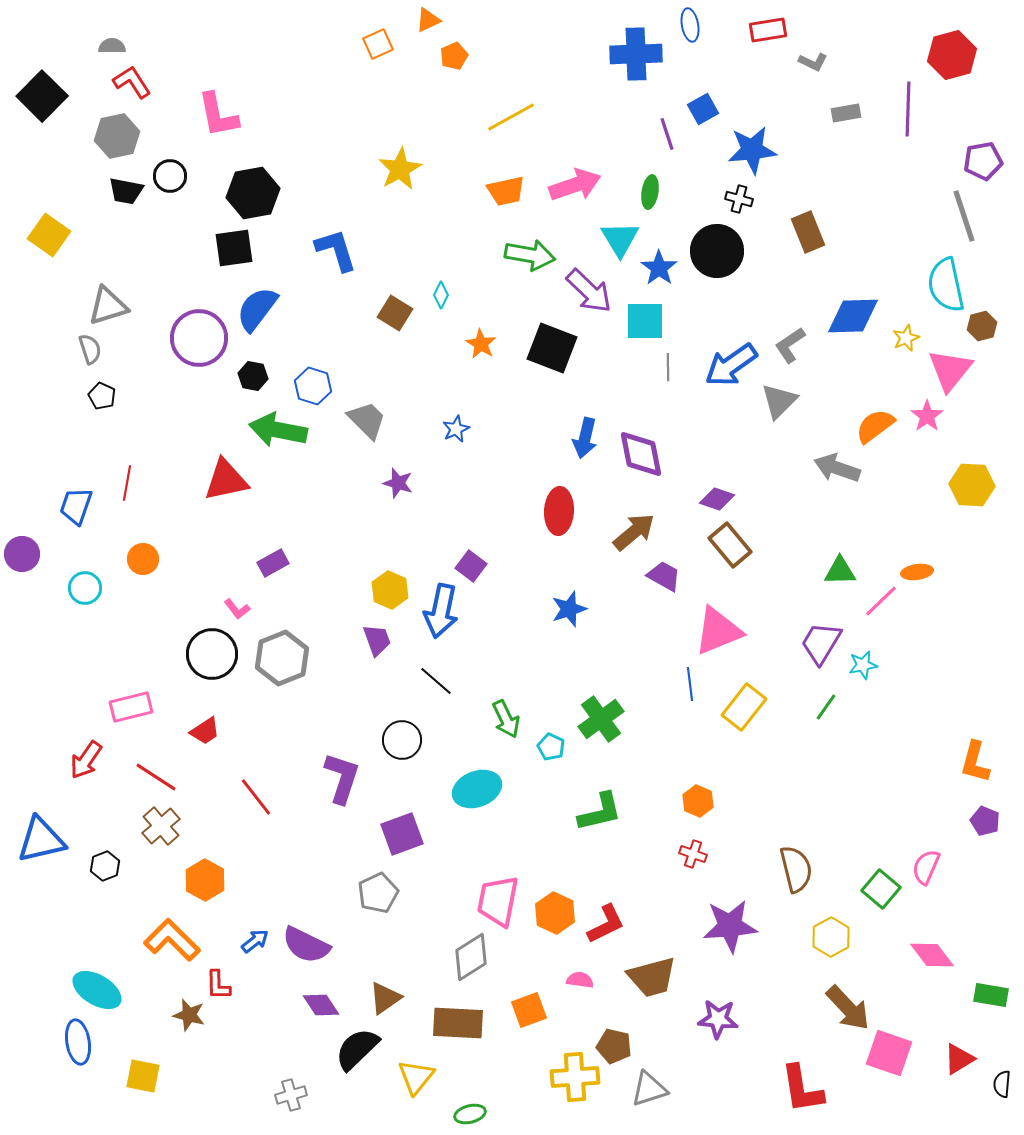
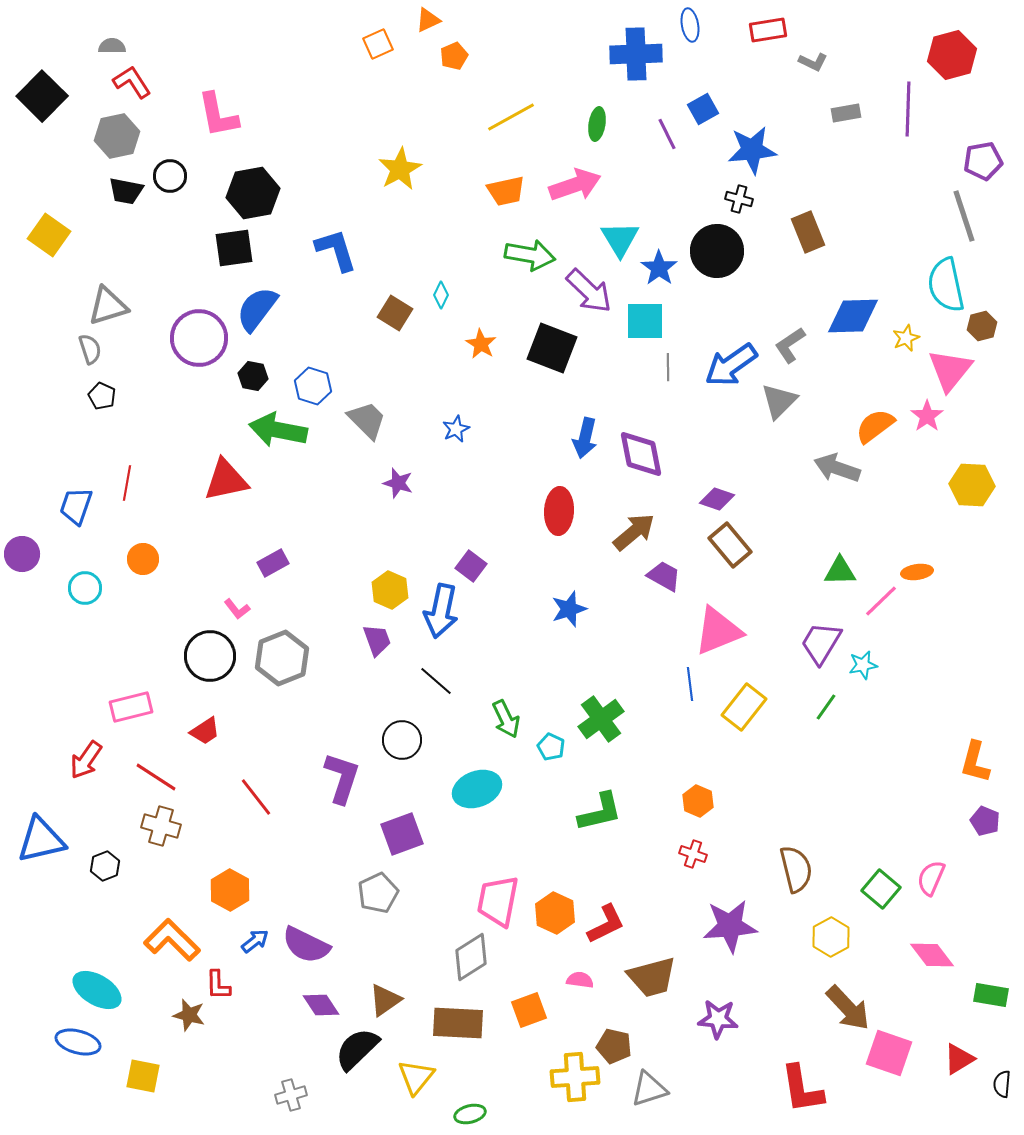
purple line at (667, 134): rotated 8 degrees counterclockwise
green ellipse at (650, 192): moved 53 px left, 68 px up
black circle at (212, 654): moved 2 px left, 2 px down
brown cross at (161, 826): rotated 33 degrees counterclockwise
pink semicircle at (926, 867): moved 5 px right, 11 px down
orange hexagon at (205, 880): moved 25 px right, 10 px down
brown triangle at (385, 998): moved 2 px down
blue ellipse at (78, 1042): rotated 66 degrees counterclockwise
